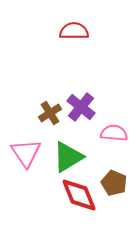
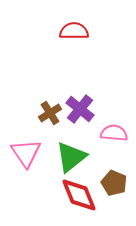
purple cross: moved 1 px left, 2 px down
green triangle: moved 3 px right; rotated 8 degrees counterclockwise
